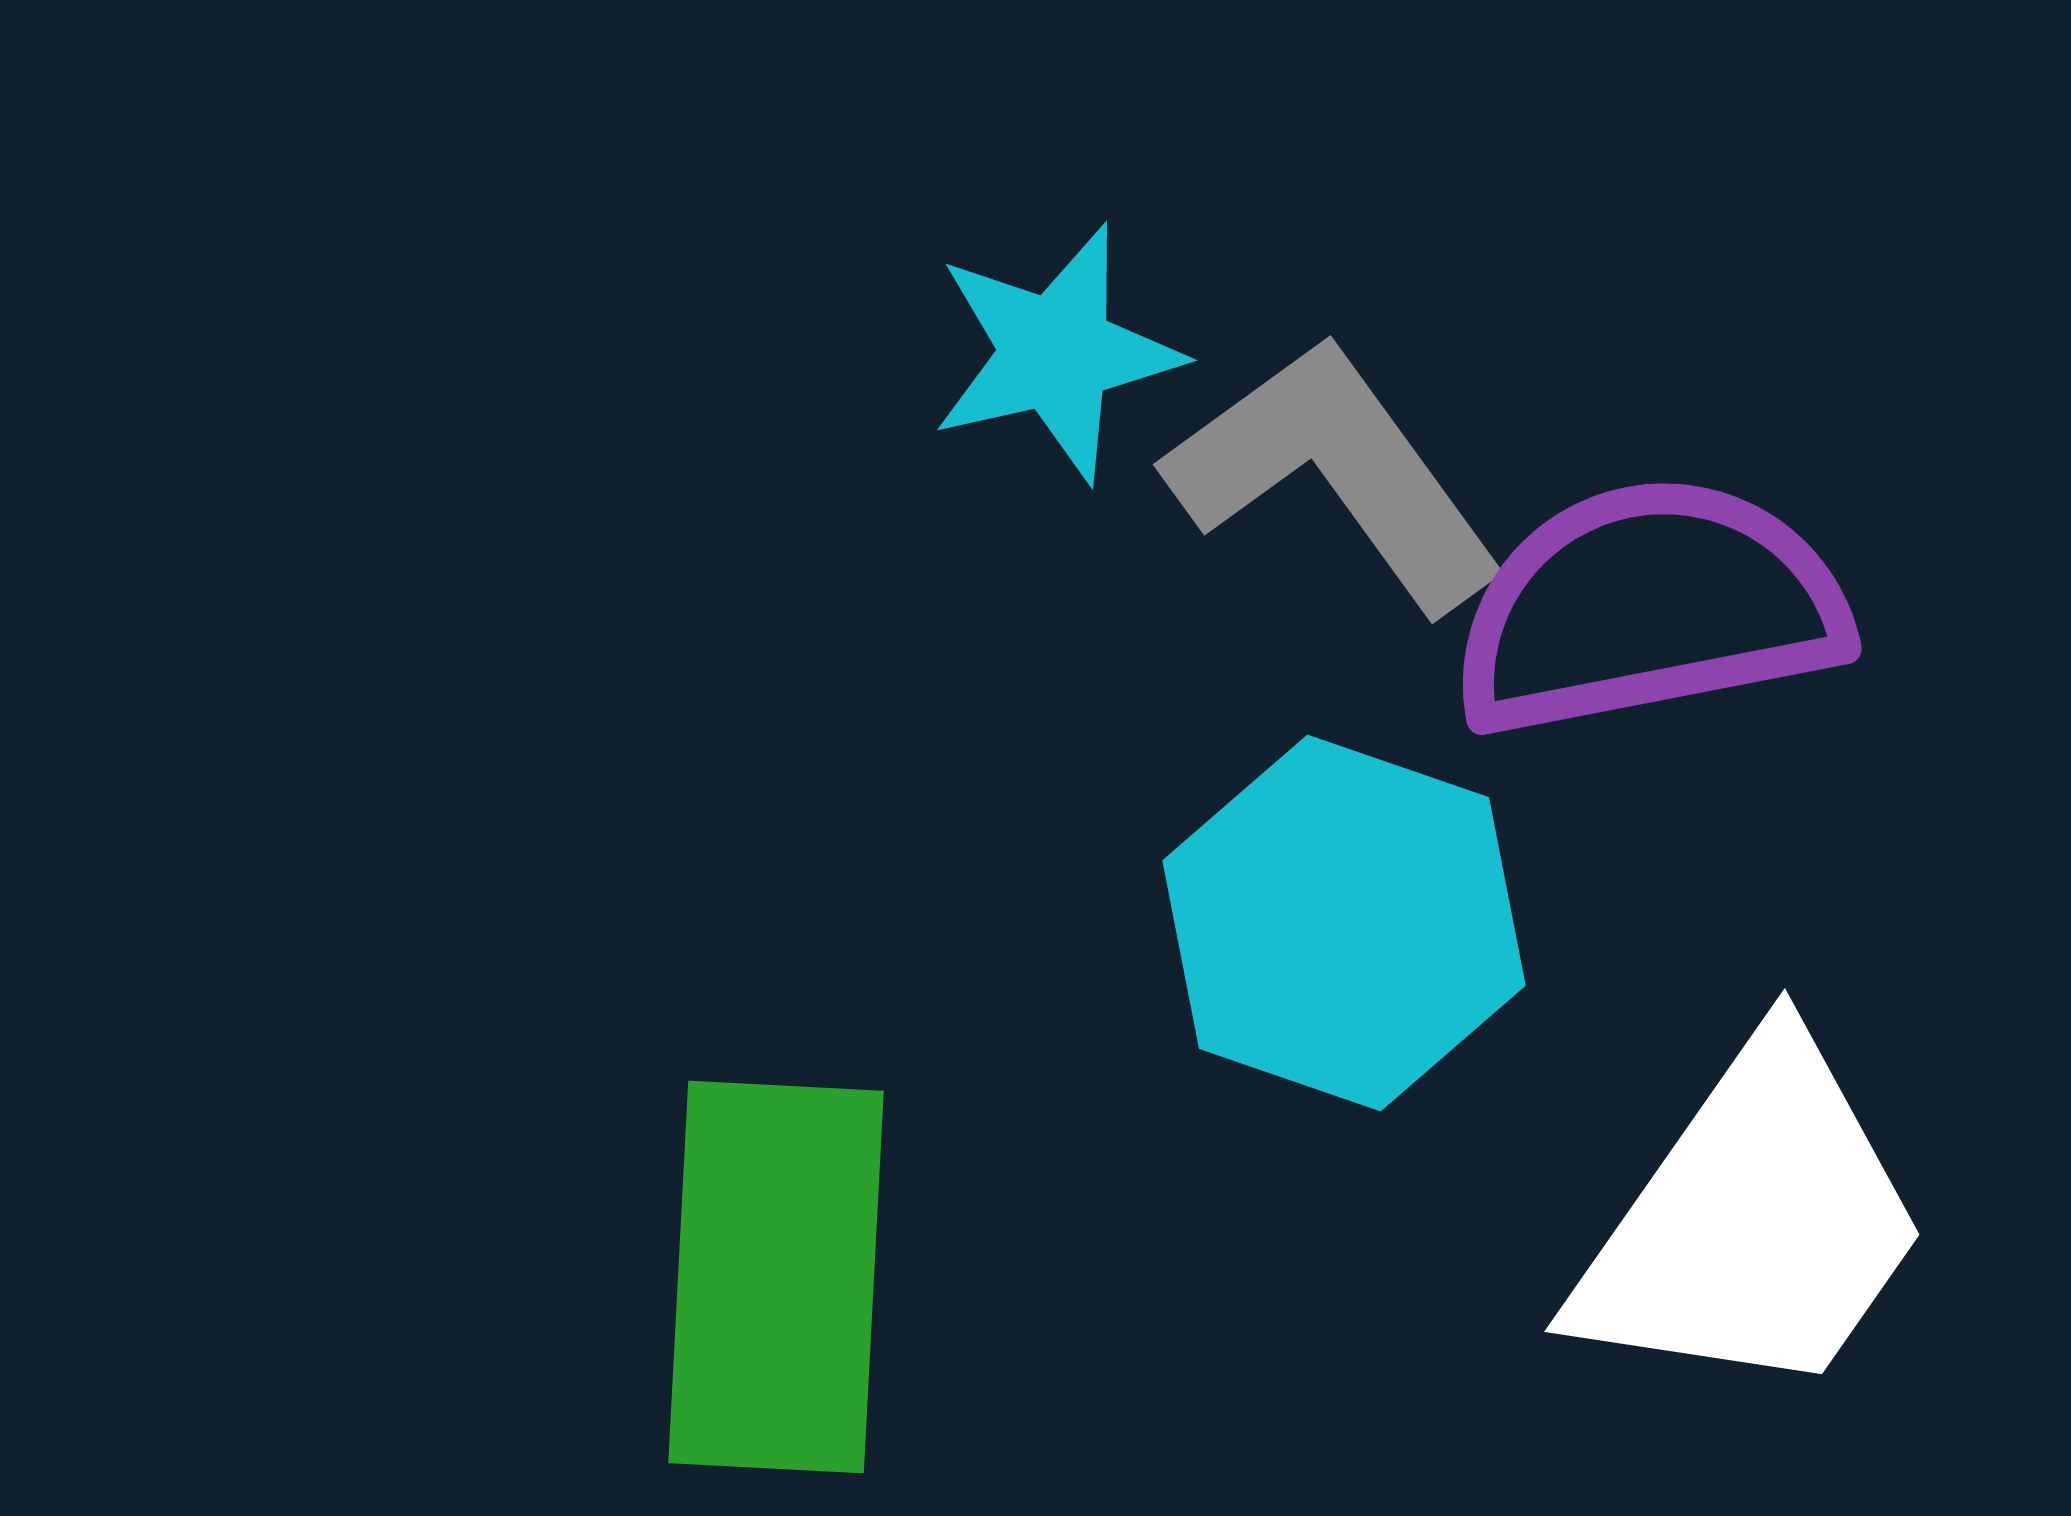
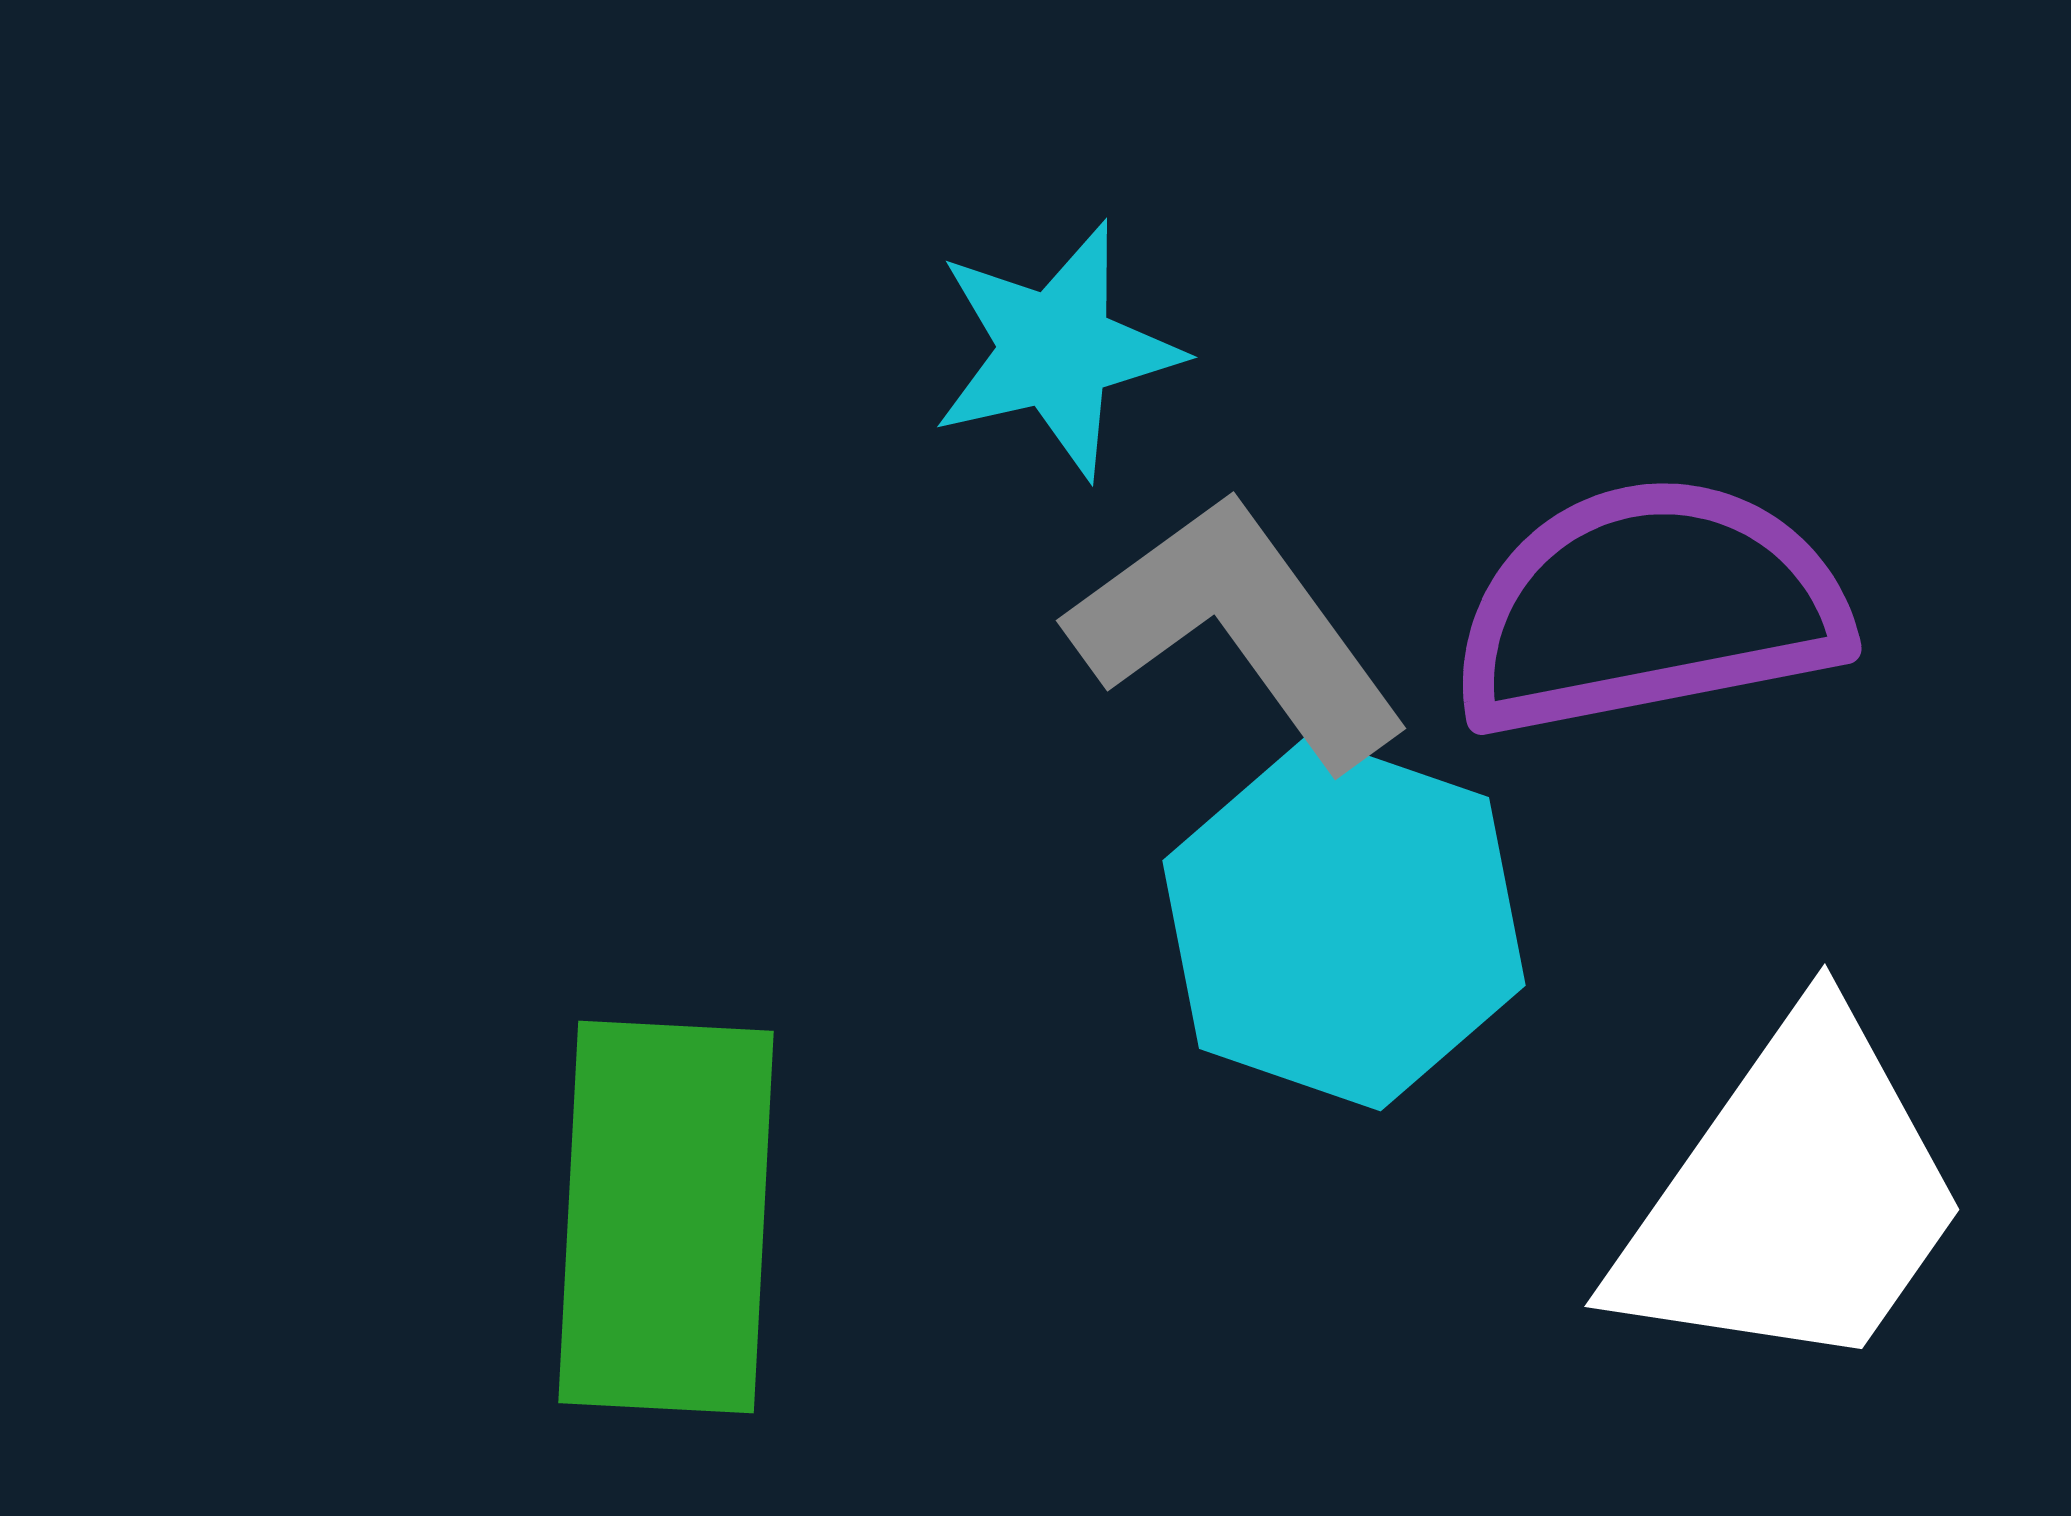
cyan star: moved 3 px up
gray L-shape: moved 97 px left, 156 px down
white trapezoid: moved 40 px right, 25 px up
green rectangle: moved 110 px left, 60 px up
